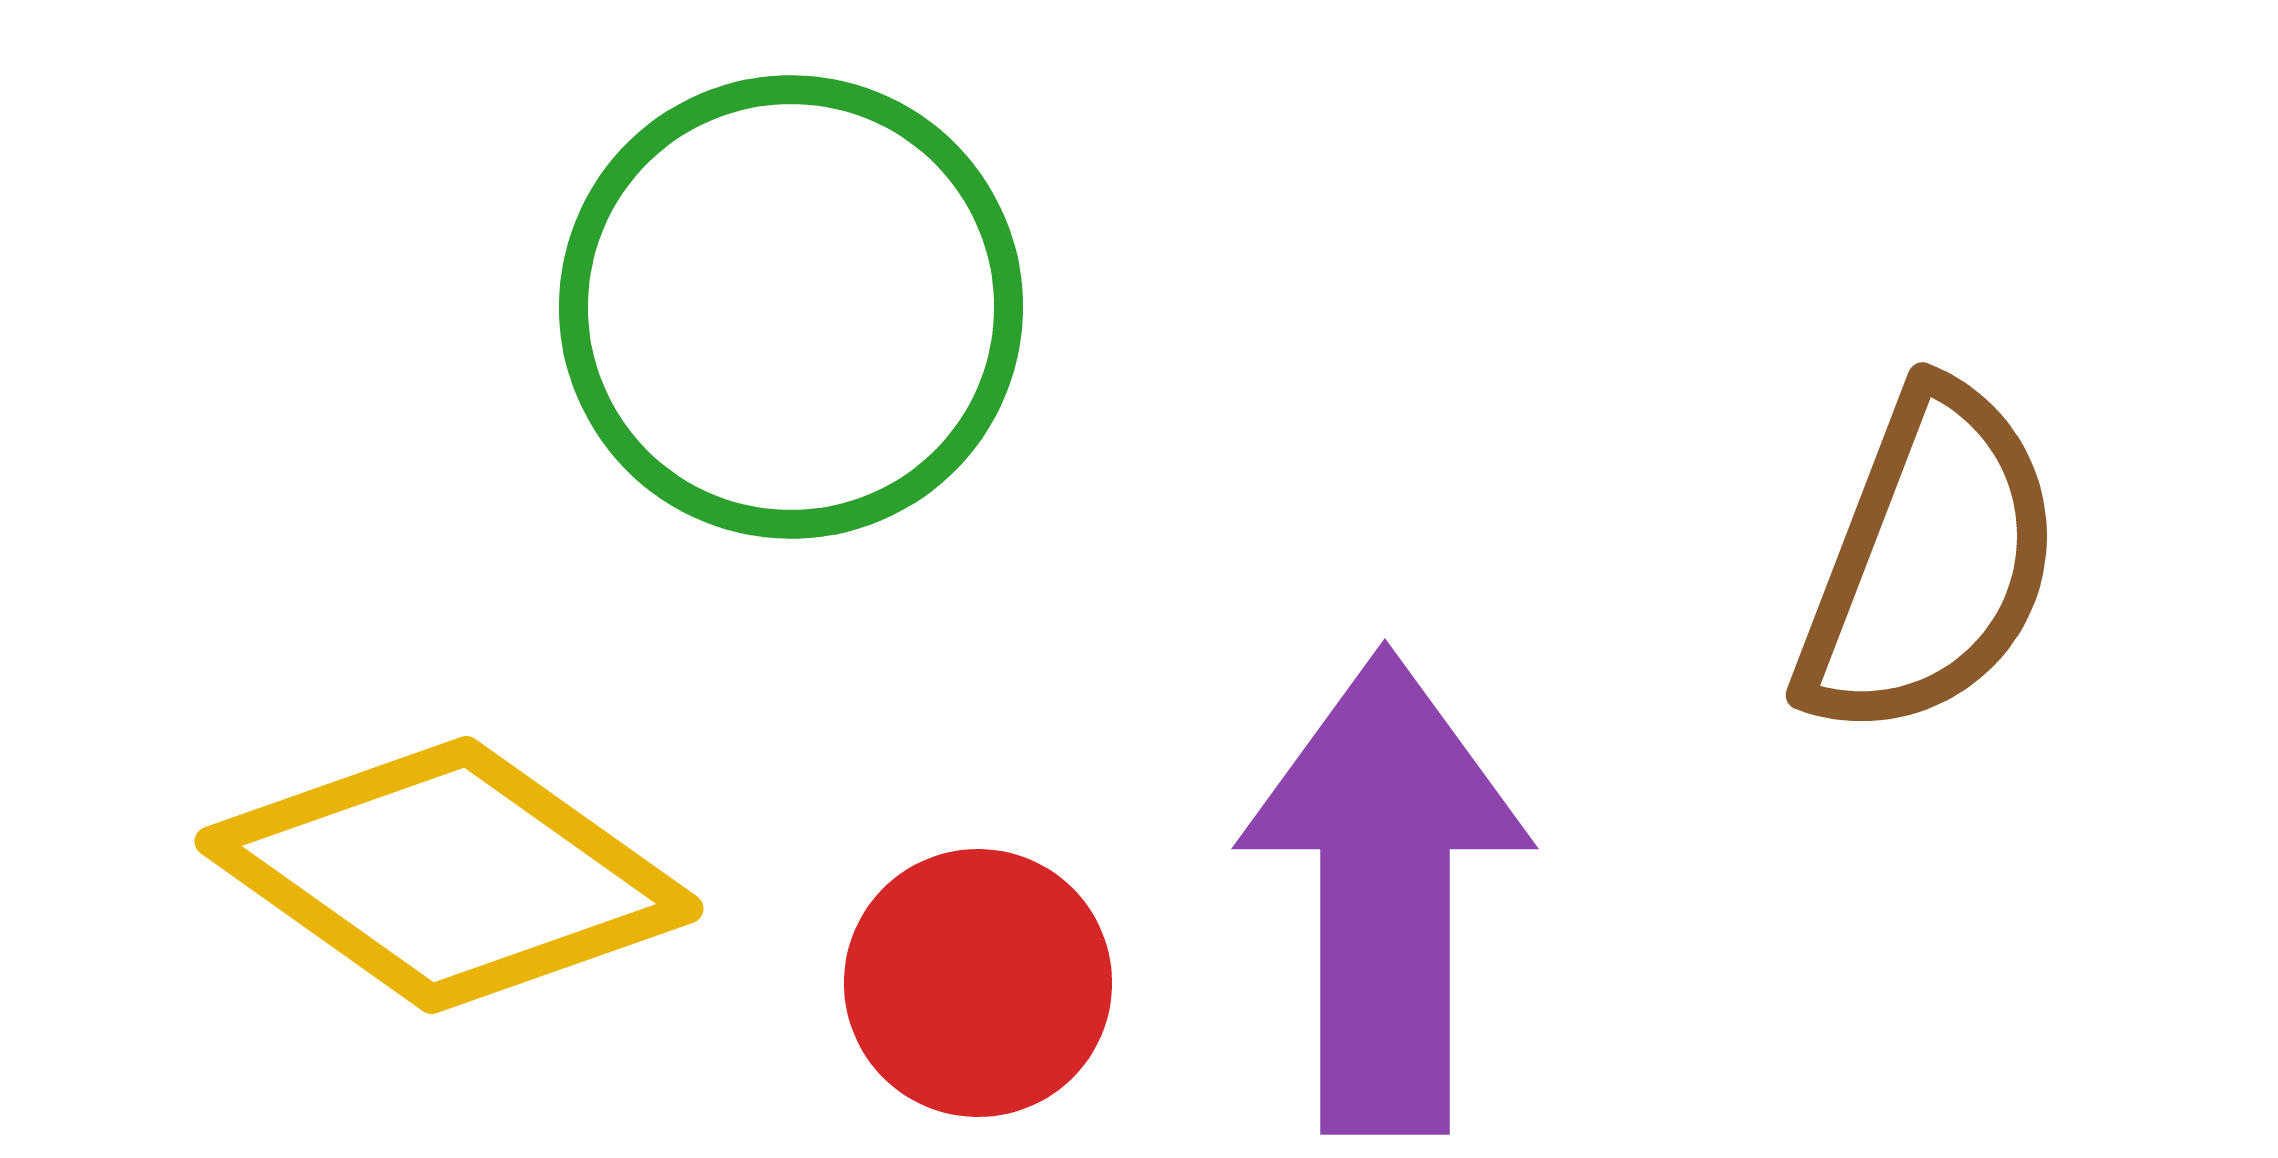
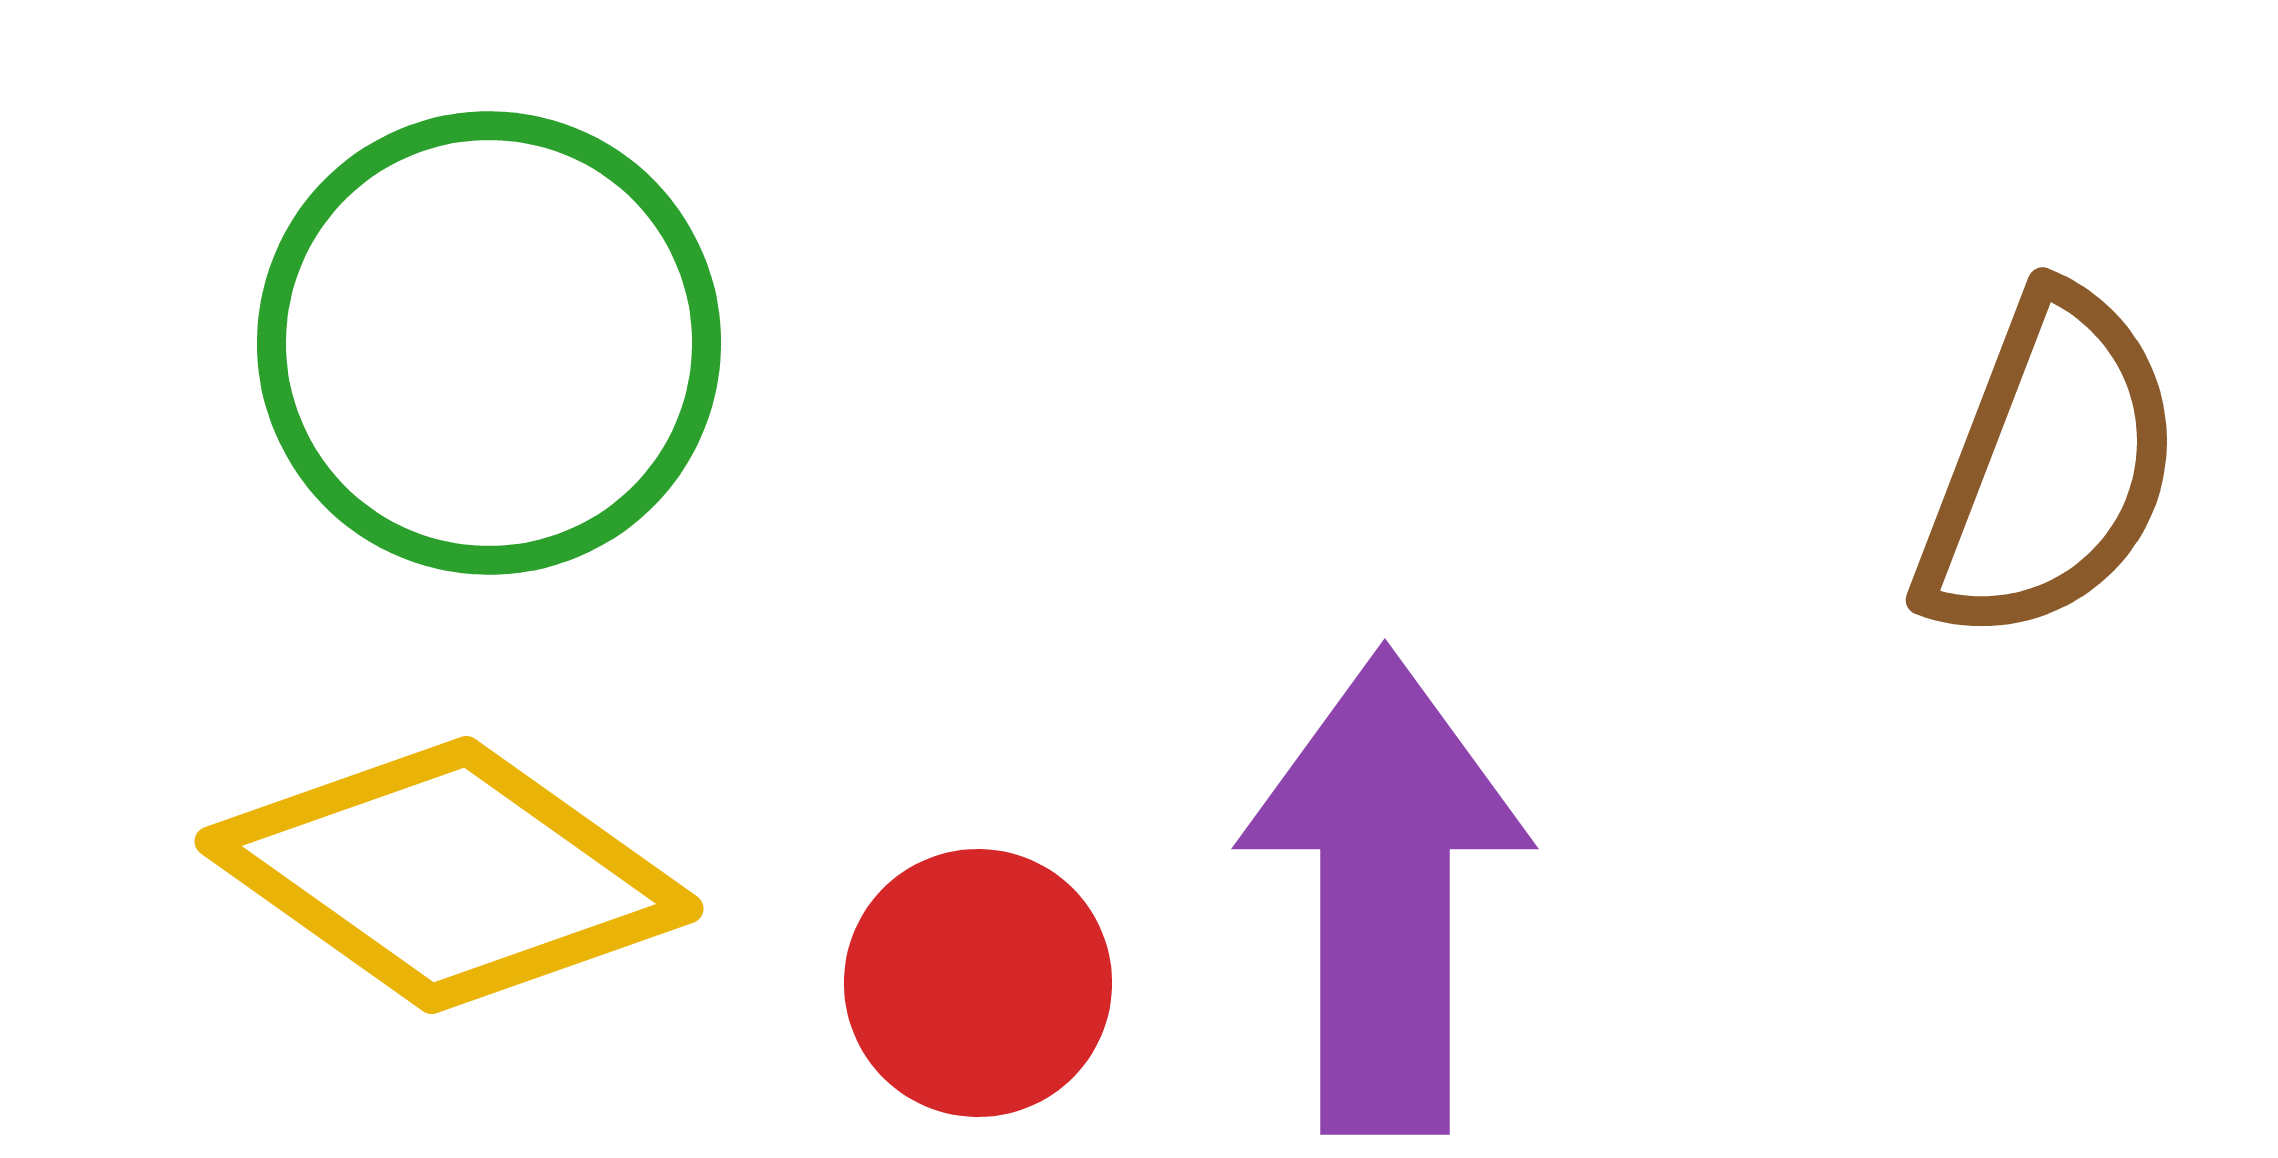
green circle: moved 302 px left, 36 px down
brown semicircle: moved 120 px right, 95 px up
